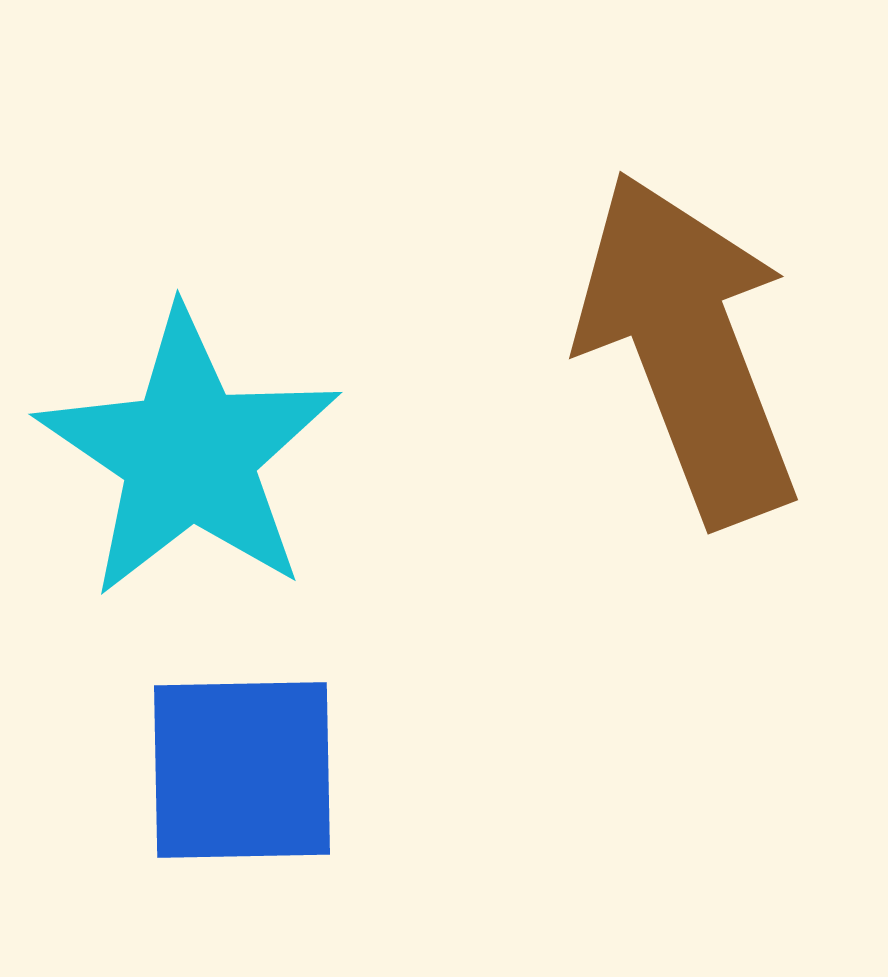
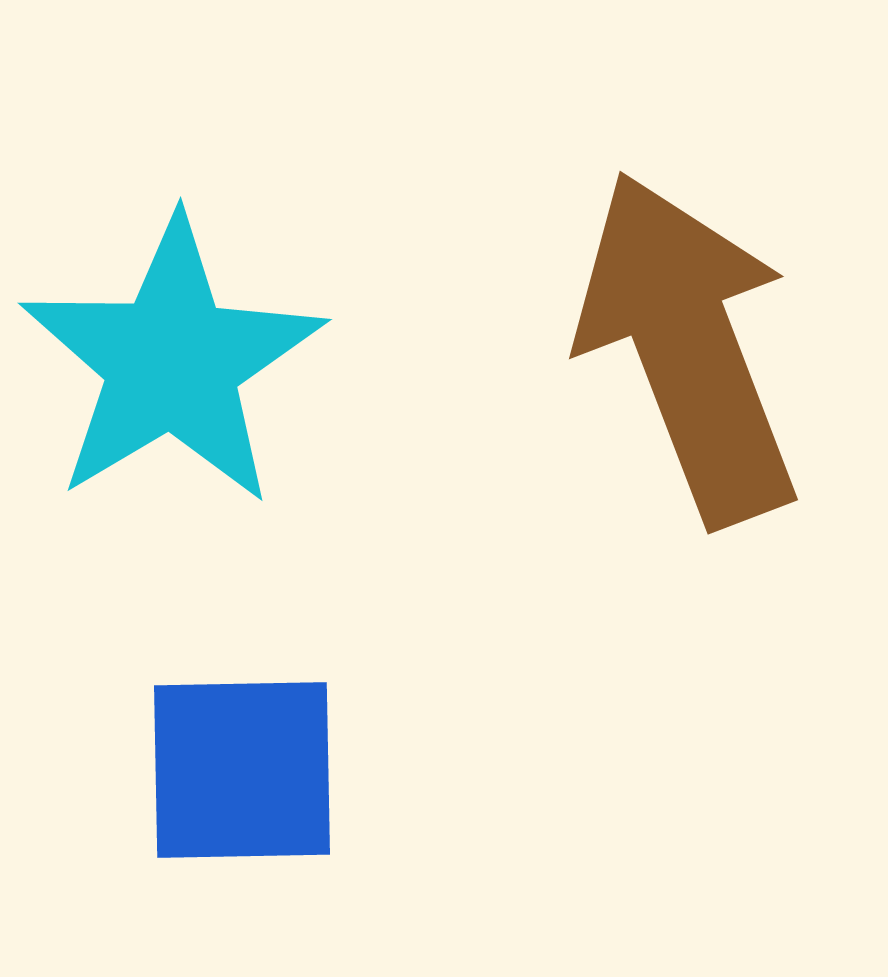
cyan star: moved 17 px left, 92 px up; rotated 7 degrees clockwise
